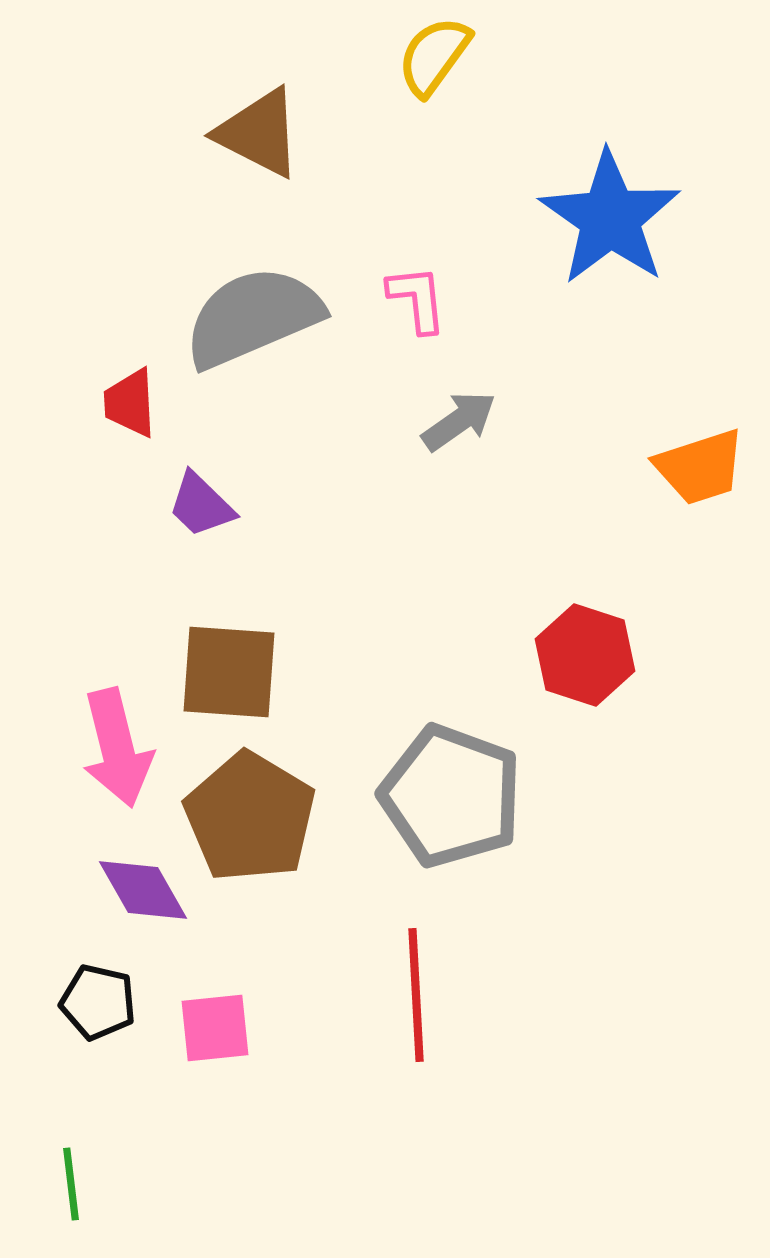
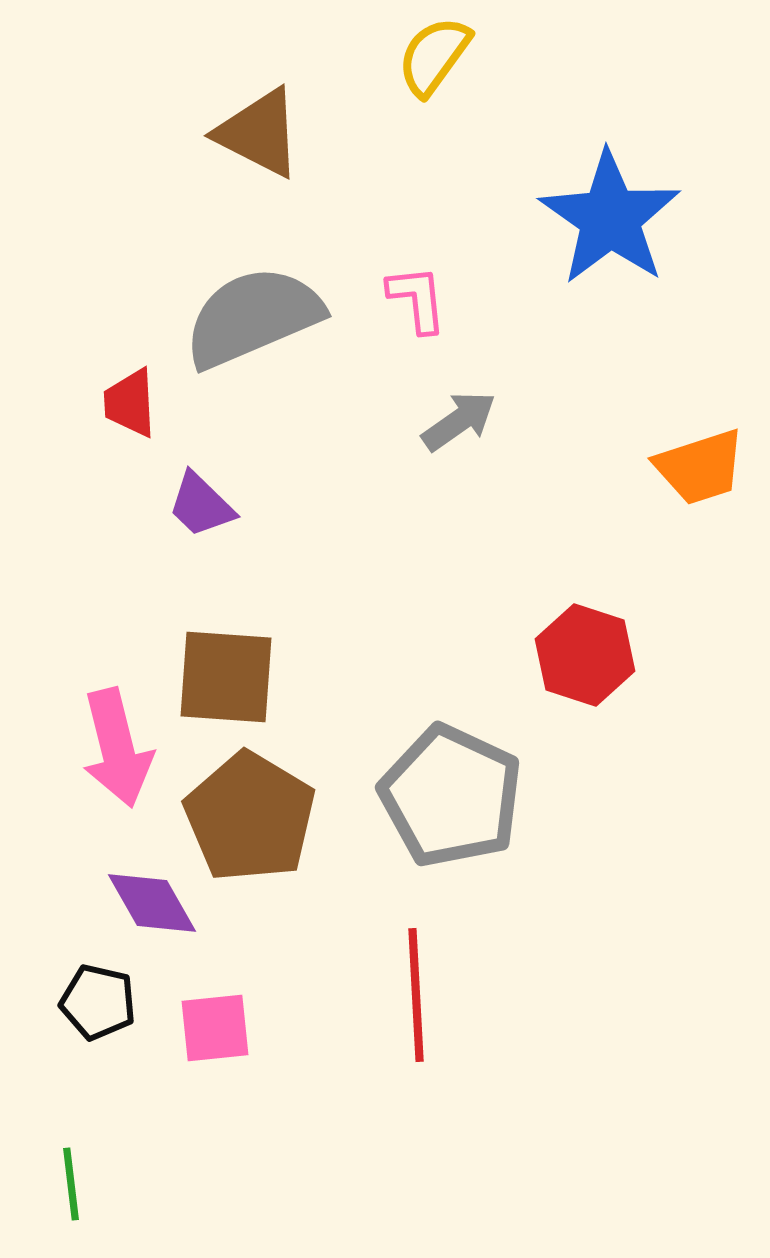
brown square: moved 3 px left, 5 px down
gray pentagon: rotated 5 degrees clockwise
purple diamond: moved 9 px right, 13 px down
